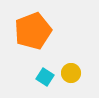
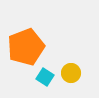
orange pentagon: moved 7 px left, 16 px down
